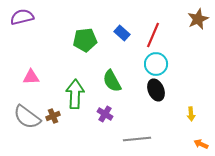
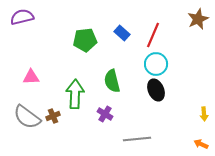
green semicircle: rotated 15 degrees clockwise
yellow arrow: moved 13 px right
